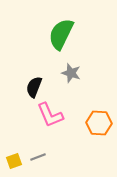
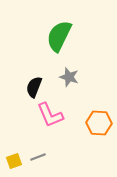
green semicircle: moved 2 px left, 2 px down
gray star: moved 2 px left, 4 px down
